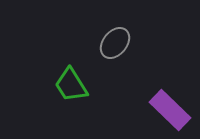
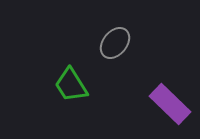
purple rectangle: moved 6 px up
